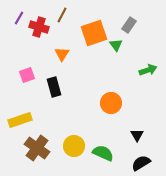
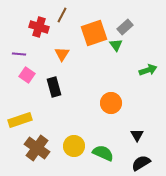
purple line: moved 36 px down; rotated 64 degrees clockwise
gray rectangle: moved 4 px left, 2 px down; rotated 14 degrees clockwise
pink square: rotated 35 degrees counterclockwise
